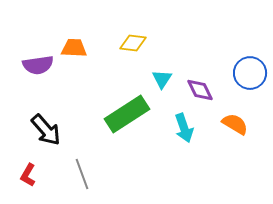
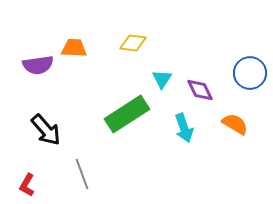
red L-shape: moved 1 px left, 10 px down
